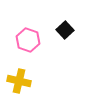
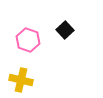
yellow cross: moved 2 px right, 1 px up
